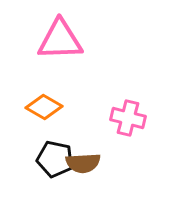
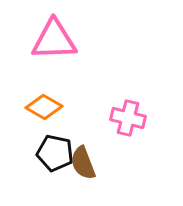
pink triangle: moved 6 px left
black pentagon: moved 6 px up
brown semicircle: rotated 72 degrees clockwise
